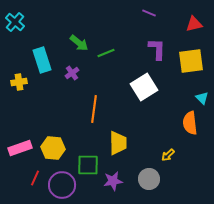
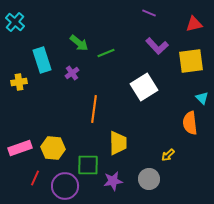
purple L-shape: moved 3 px up; rotated 135 degrees clockwise
purple circle: moved 3 px right, 1 px down
